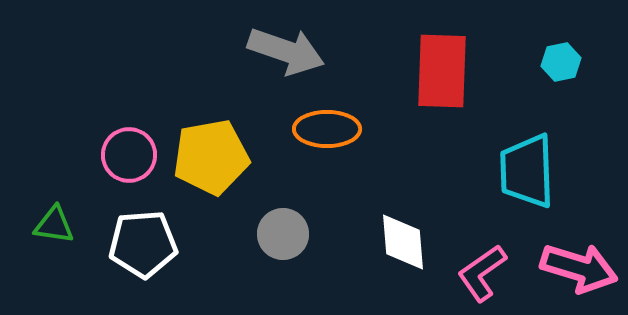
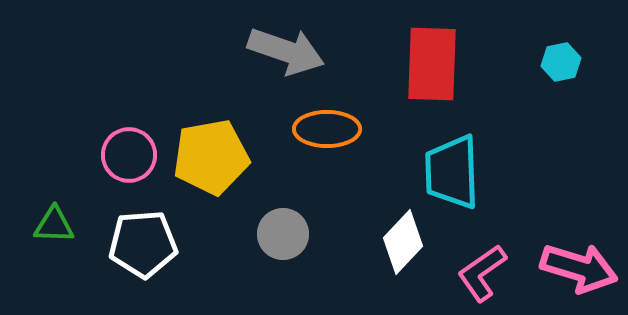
red rectangle: moved 10 px left, 7 px up
cyan trapezoid: moved 75 px left, 1 px down
green triangle: rotated 6 degrees counterclockwise
white diamond: rotated 48 degrees clockwise
